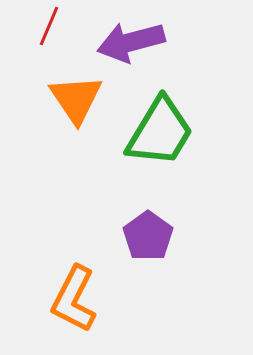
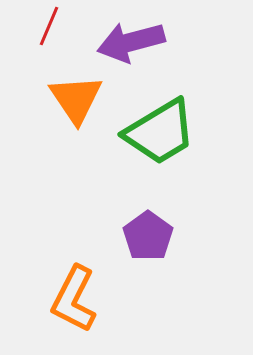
green trapezoid: rotated 28 degrees clockwise
